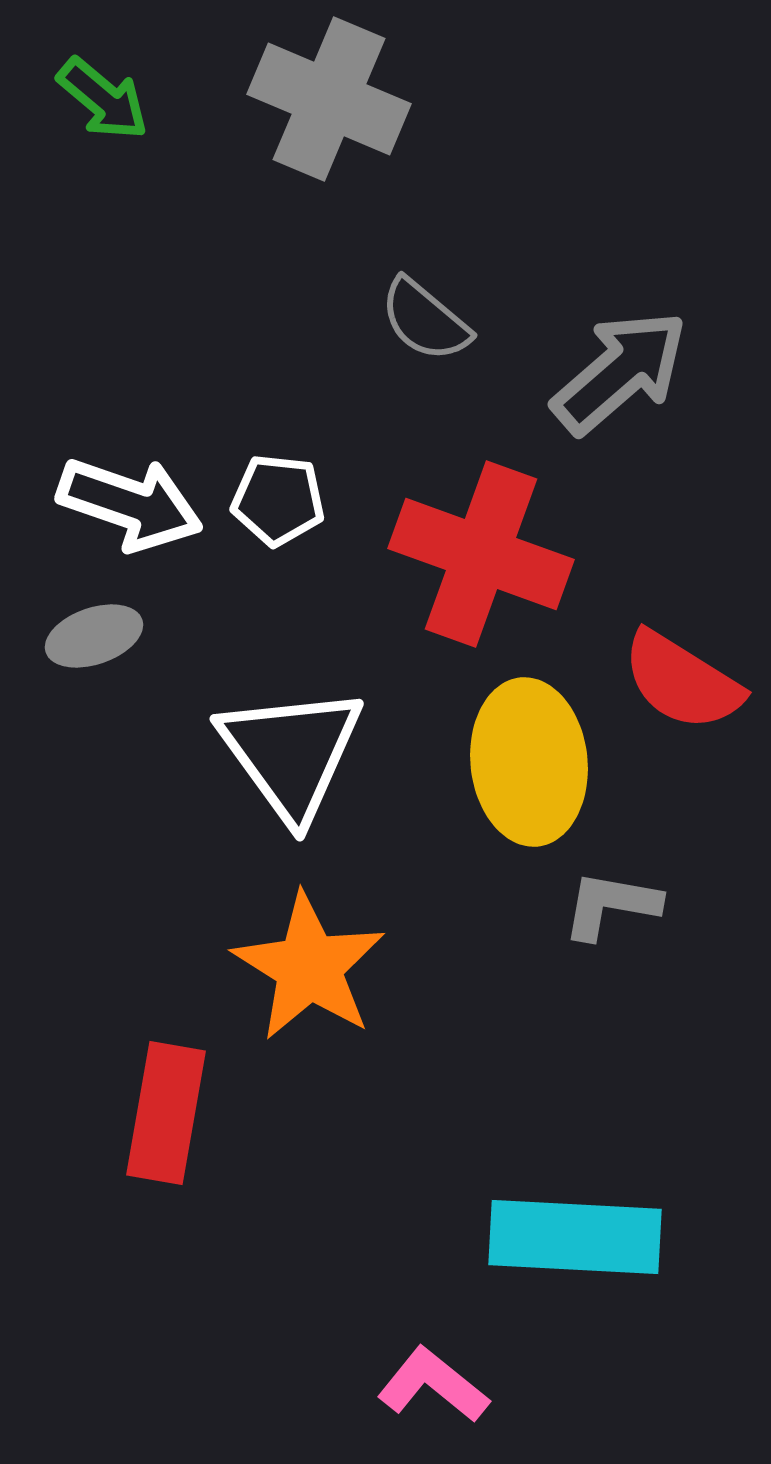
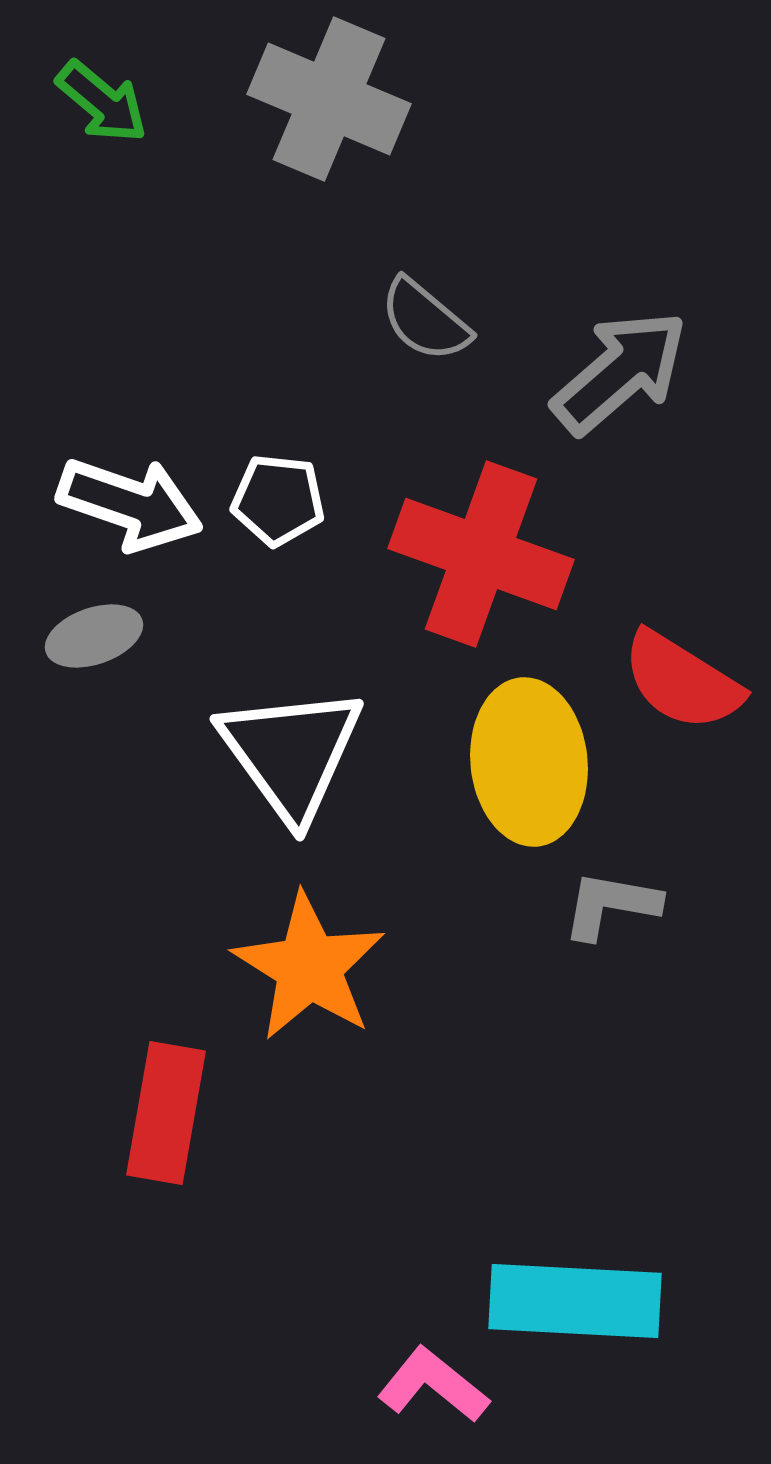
green arrow: moved 1 px left, 3 px down
cyan rectangle: moved 64 px down
